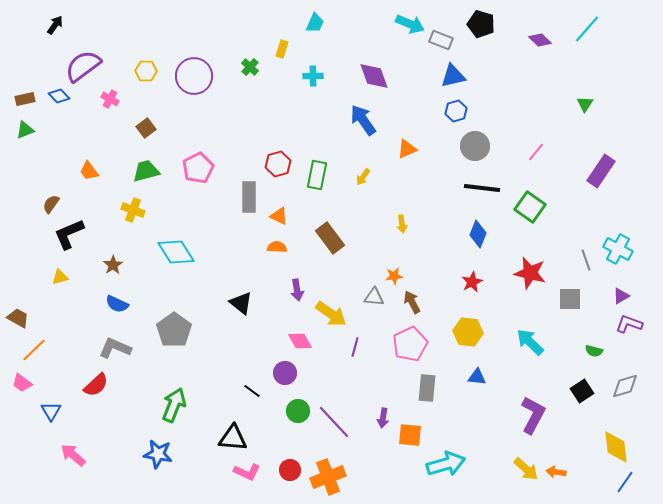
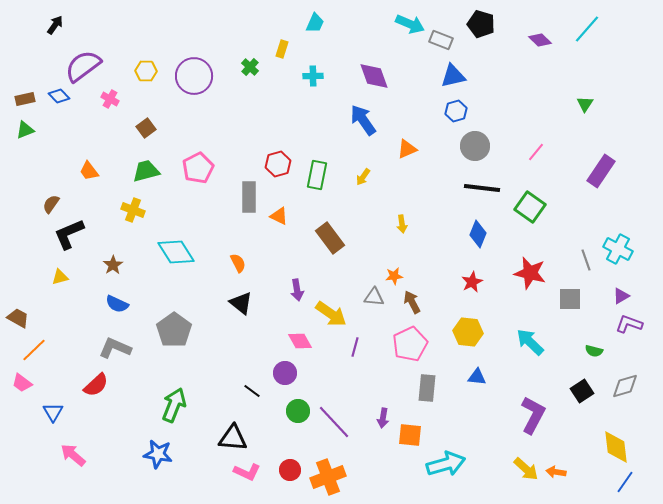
orange semicircle at (277, 247): moved 39 px left, 16 px down; rotated 60 degrees clockwise
blue triangle at (51, 411): moved 2 px right, 1 px down
